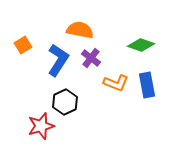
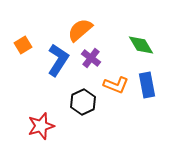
orange semicircle: rotated 52 degrees counterclockwise
green diamond: rotated 40 degrees clockwise
orange L-shape: moved 2 px down
black hexagon: moved 18 px right
